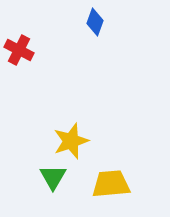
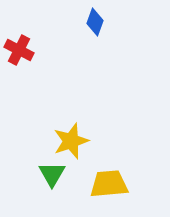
green triangle: moved 1 px left, 3 px up
yellow trapezoid: moved 2 px left
